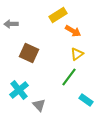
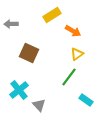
yellow rectangle: moved 6 px left
